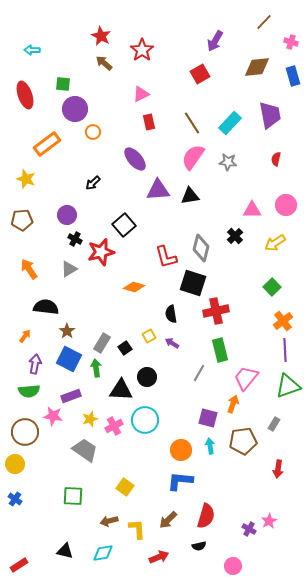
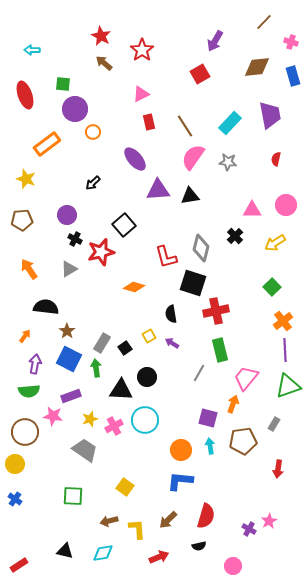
brown line at (192, 123): moved 7 px left, 3 px down
